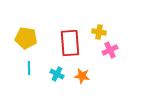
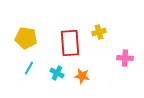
yellow cross: rotated 24 degrees counterclockwise
pink cross: moved 15 px right, 8 px down; rotated 28 degrees clockwise
cyan line: rotated 32 degrees clockwise
cyan cross: moved 1 px up
